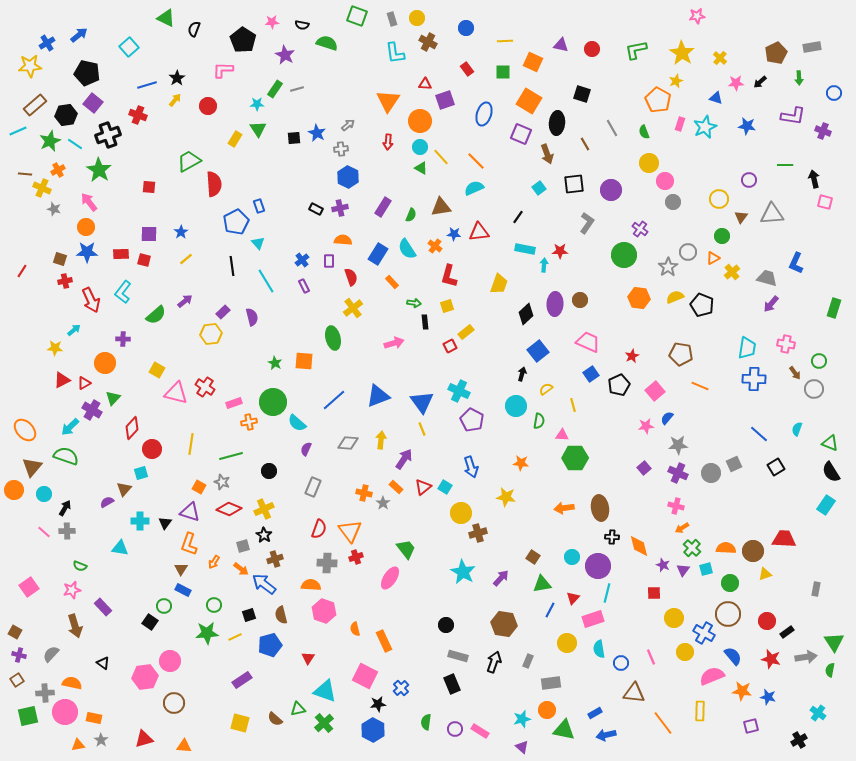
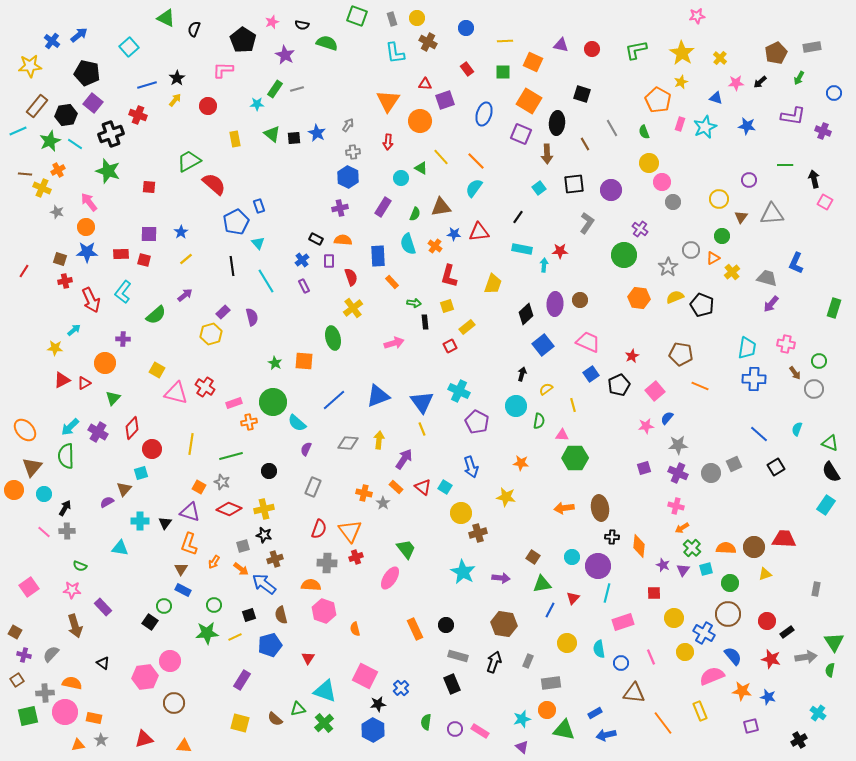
pink star at (272, 22): rotated 16 degrees counterclockwise
blue cross at (47, 43): moved 5 px right, 2 px up; rotated 21 degrees counterclockwise
green arrow at (799, 78): rotated 32 degrees clockwise
yellow star at (676, 81): moved 5 px right, 1 px down
brown rectangle at (35, 105): moved 2 px right, 1 px down; rotated 10 degrees counterclockwise
gray arrow at (348, 125): rotated 16 degrees counterclockwise
green triangle at (258, 129): moved 14 px right, 5 px down; rotated 18 degrees counterclockwise
black cross at (108, 135): moved 3 px right, 1 px up
yellow rectangle at (235, 139): rotated 42 degrees counterclockwise
cyan circle at (420, 147): moved 19 px left, 31 px down
gray cross at (341, 149): moved 12 px right, 3 px down
brown arrow at (547, 154): rotated 18 degrees clockwise
green star at (99, 170): moved 9 px right, 1 px down; rotated 15 degrees counterclockwise
pink circle at (665, 181): moved 3 px left, 1 px down
red semicircle at (214, 184): rotated 45 degrees counterclockwise
cyan semicircle at (474, 188): rotated 30 degrees counterclockwise
pink square at (825, 202): rotated 14 degrees clockwise
gray star at (54, 209): moved 3 px right, 3 px down
black rectangle at (316, 209): moved 30 px down
green semicircle at (411, 215): moved 4 px right, 1 px up
cyan semicircle at (407, 249): moved 1 px right, 5 px up; rotated 15 degrees clockwise
cyan rectangle at (525, 249): moved 3 px left
gray circle at (688, 252): moved 3 px right, 2 px up
blue rectangle at (378, 254): moved 2 px down; rotated 35 degrees counterclockwise
red line at (22, 271): moved 2 px right
yellow trapezoid at (499, 284): moved 6 px left
purple arrow at (185, 301): moved 6 px up
yellow rectangle at (466, 332): moved 1 px right, 5 px up
yellow hexagon at (211, 334): rotated 10 degrees counterclockwise
blue square at (538, 351): moved 5 px right, 6 px up
purple cross at (92, 410): moved 6 px right, 22 px down
purple pentagon at (472, 420): moved 5 px right, 2 px down
yellow arrow at (381, 440): moved 2 px left
green semicircle at (66, 456): rotated 110 degrees counterclockwise
purple square at (644, 468): rotated 24 degrees clockwise
red triangle at (423, 487): rotated 42 degrees counterclockwise
yellow cross at (264, 509): rotated 12 degrees clockwise
black star at (264, 535): rotated 21 degrees counterclockwise
orange diamond at (639, 546): rotated 20 degrees clockwise
brown circle at (753, 551): moved 1 px right, 4 px up
purple arrow at (501, 578): rotated 54 degrees clockwise
pink star at (72, 590): rotated 18 degrees clockwise
pink rectangle at (593, 619): moved 30 px right, 3 px down
orange rectangle at (384, 641): moved 31 px right, 12 px up
purple cross at (19, 655): moved 5 px right
purple rectangle at (242, 680): rotated 24 degrees counterclockwise
yellow rectangle at (700, 711): rotated 24 degrees counterclockwise
